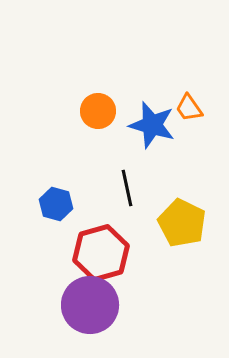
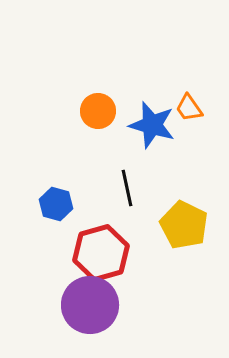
yellow pentagon: moved 2 px right, 2 px down
